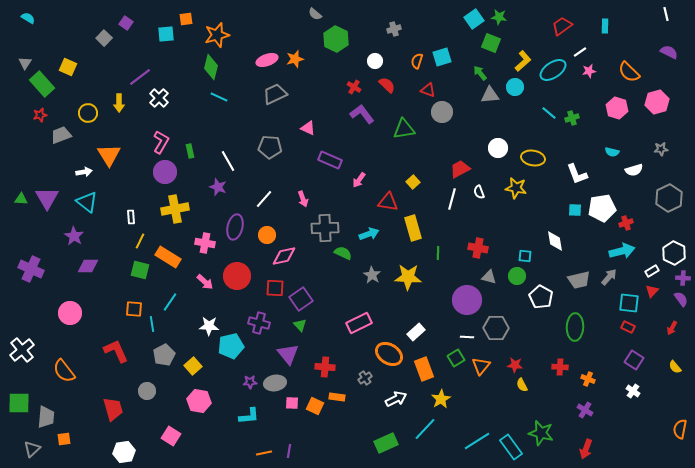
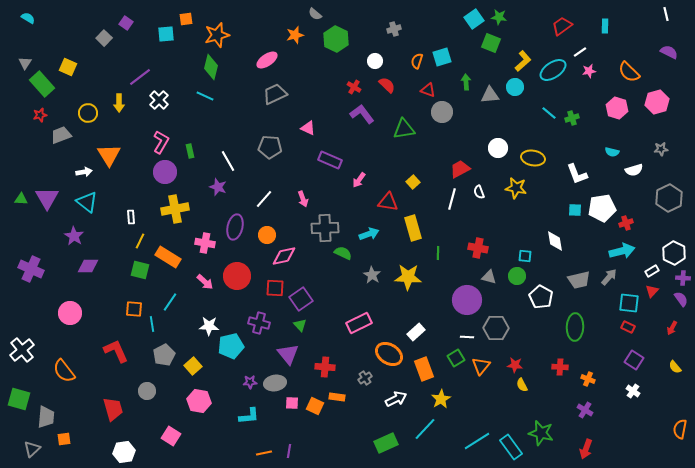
orange star at (295, 59): moved 24 px up
pink ellipse at (267, 60): rotated 15 degrees counterclockwise
green arrow at (480, 73): moved 14 px left, 9 px down; rotated 35 degrees clockwise
cyan line at (219, 97): moved 14 px left, 1 px up
white cross at (159, 98): moved 2 px down
green square at (19, 403): moved 4 px up; rotated 15 degrees clockwise
